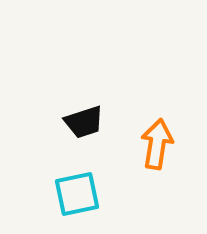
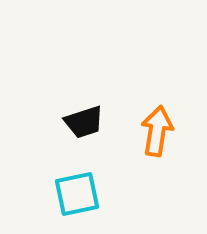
orange arrow: moved 13 px up
